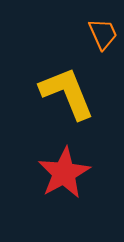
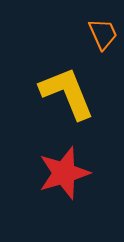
red star: rotated 12 degrees clockwise
